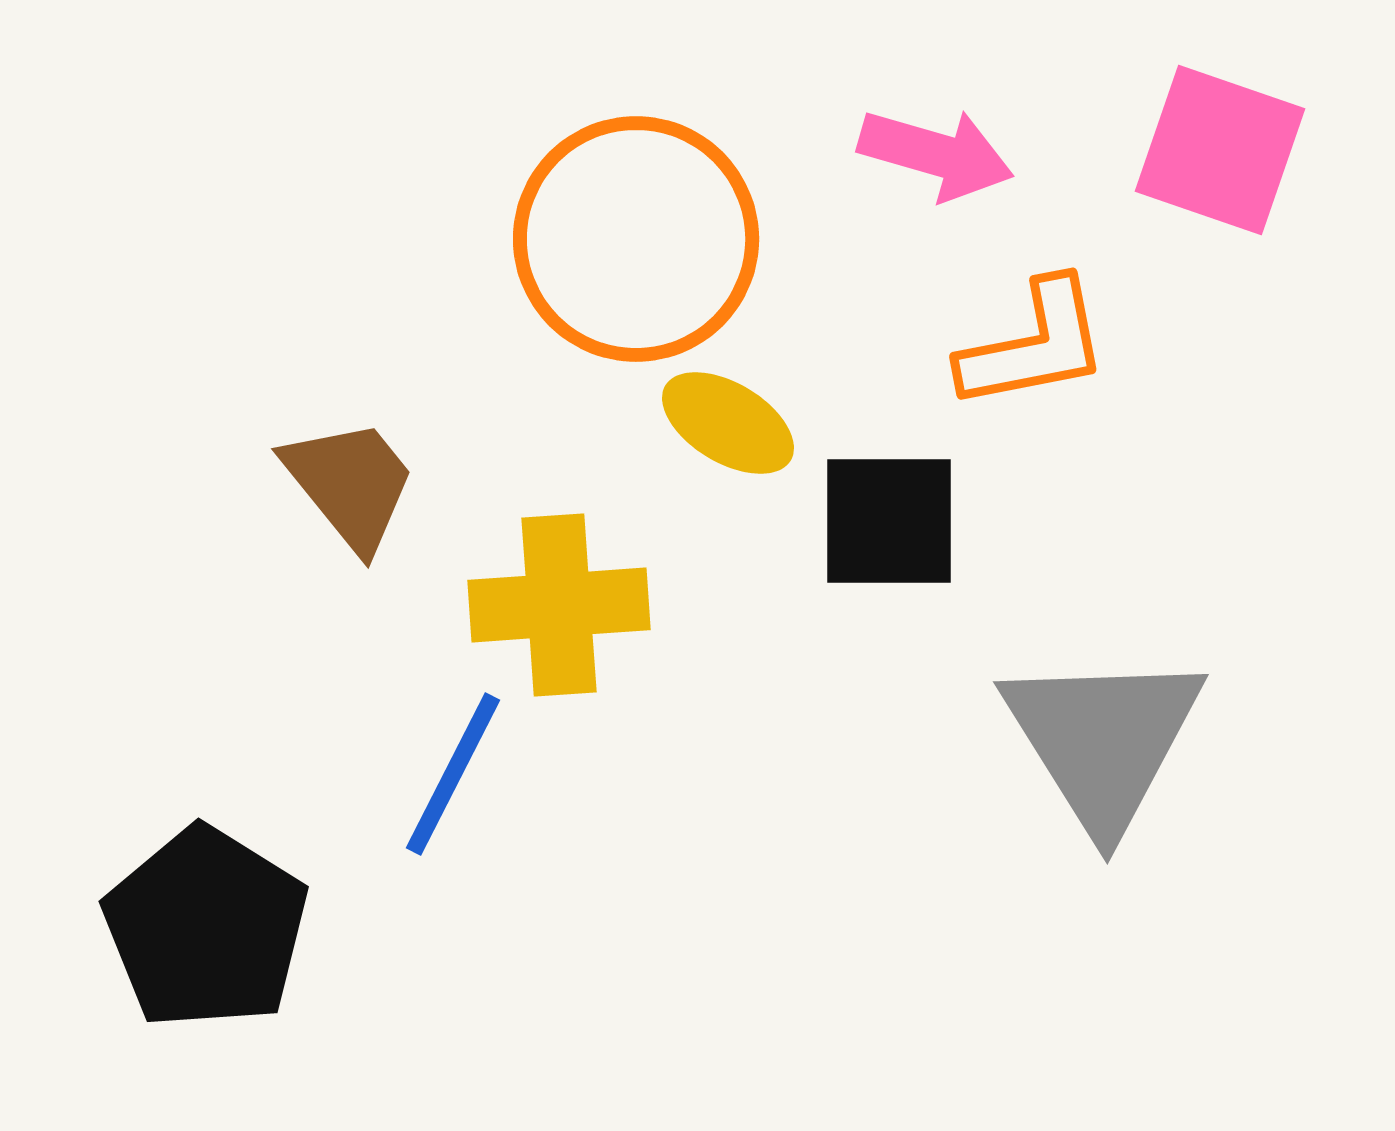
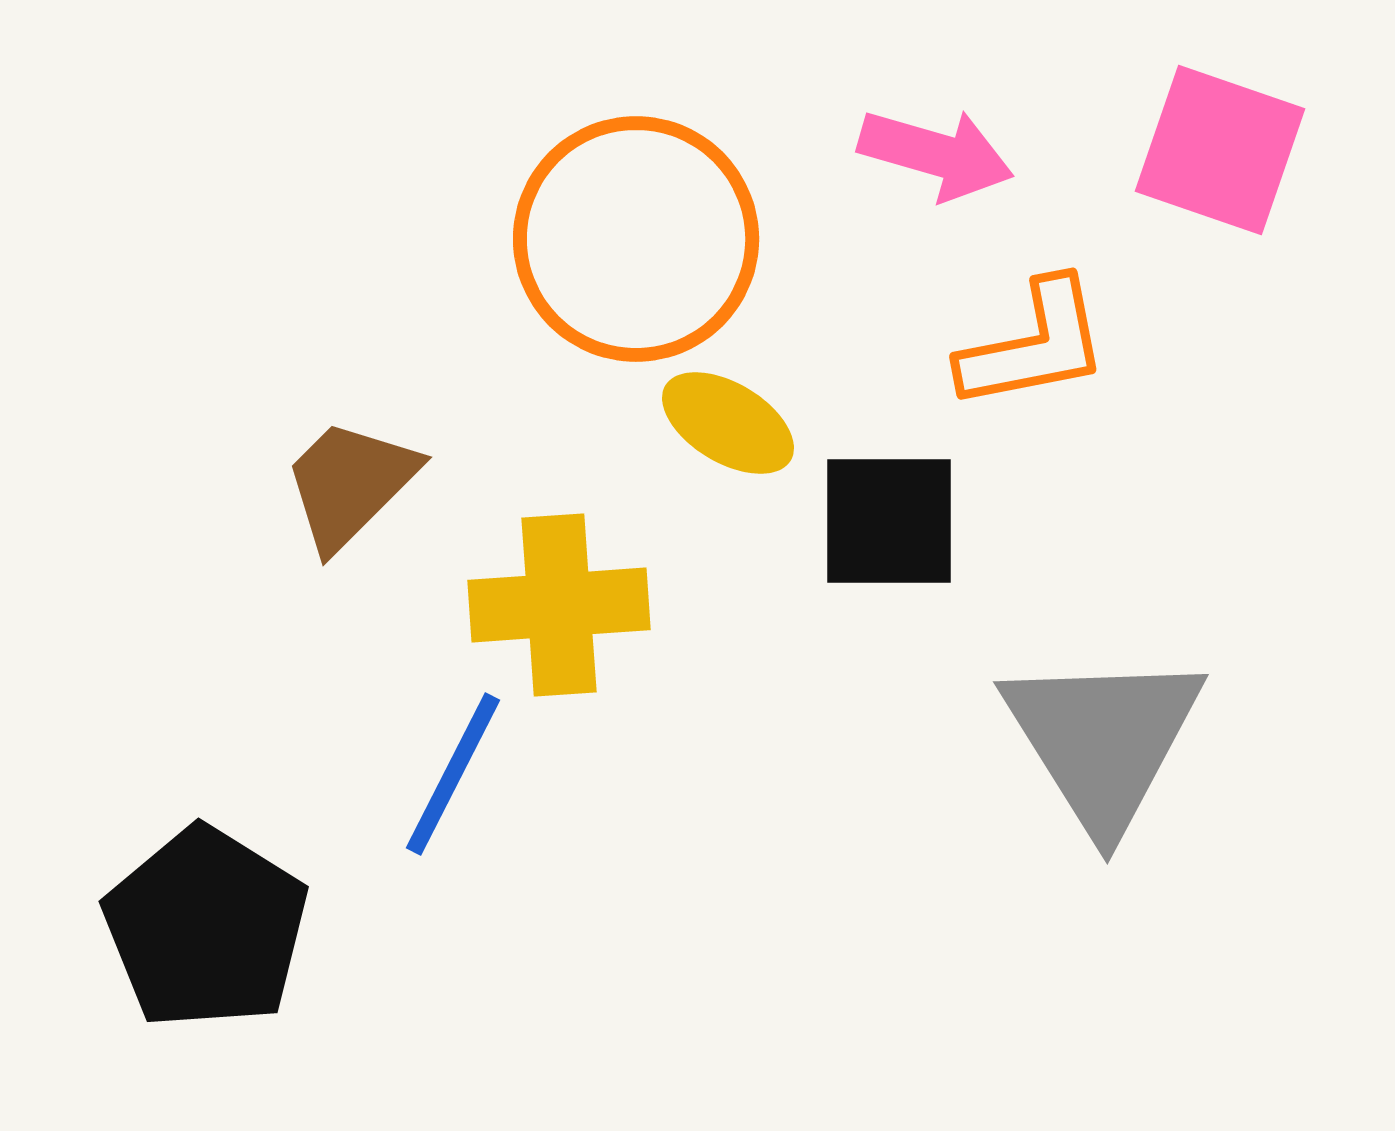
brown trapezoid: rotated 96 degrees counterclockwise
